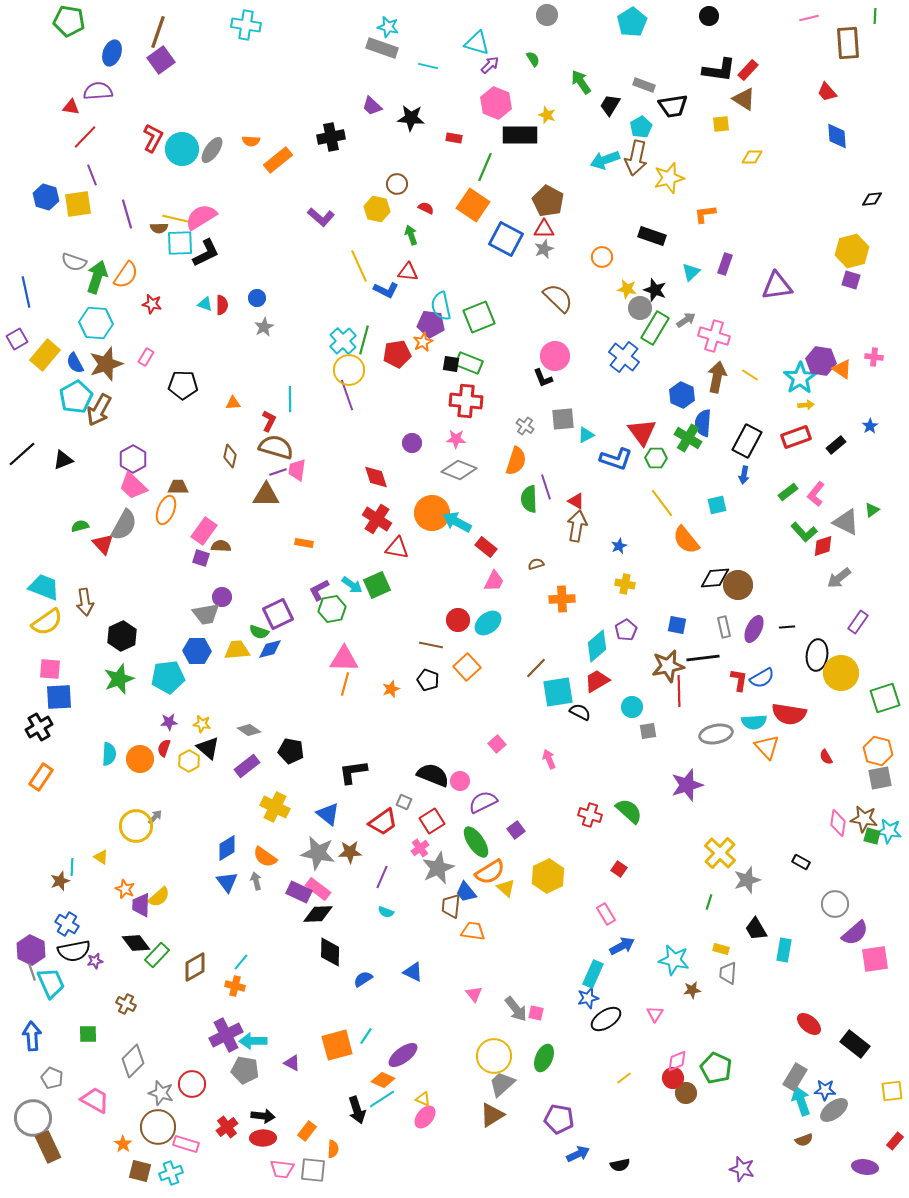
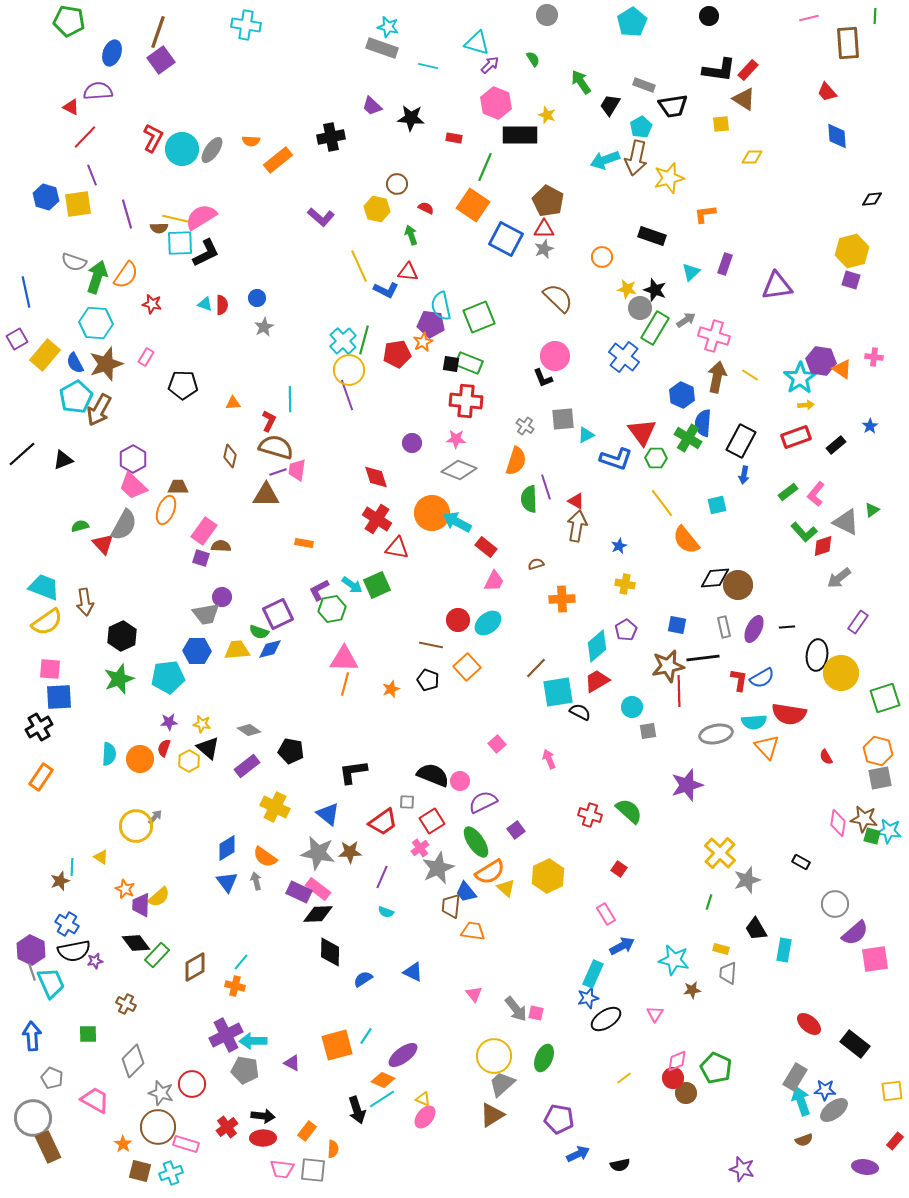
red triangle at (71, 107): rotated 18 degrees clockwise
black rectangle at (747, 441): moved 6 px left
gray square at (404, 802): moved 3 px right; rotated 21 degrees counterclockwise
